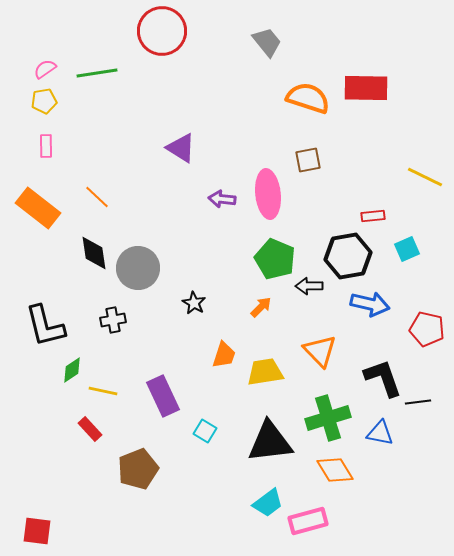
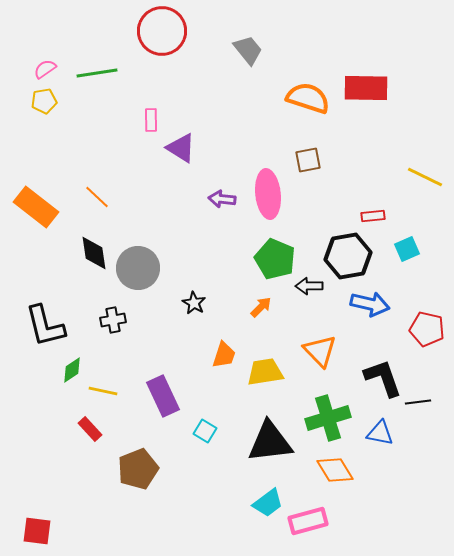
gray trapezoid at (267, 42): moved 19 px left, 8 px down
pink rectangle at (46, 146): moved 105 px right, 26 px up
orange rectangle at (38, 208): moved 2 px left, 1 px up
